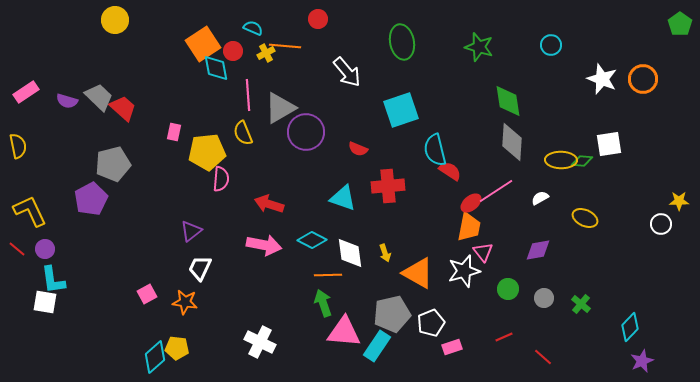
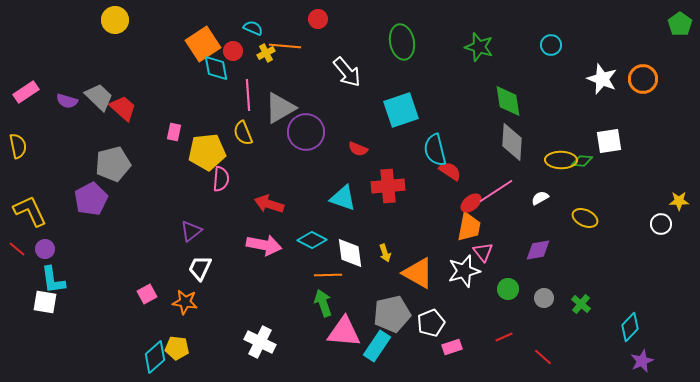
white square at (609, 144): moved 3 px up
